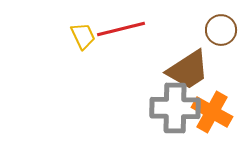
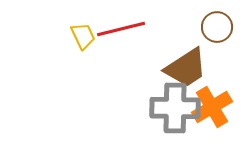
brown circle: moved 4 px left, 3 px up
brown trapezoid: moved 2 px left, 2 px up
orange cross: moved 5 px up; rotated 30 degrees clockwise
